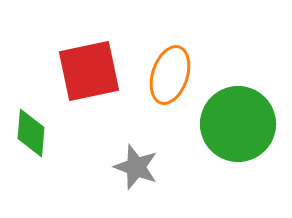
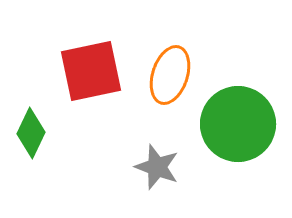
red square: moved 2 px right
green diamond: rotated 21 degrees clockwise
gray star: moved 21 px right
